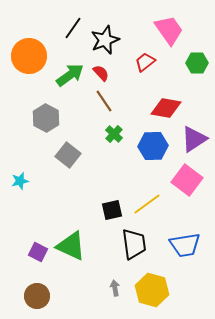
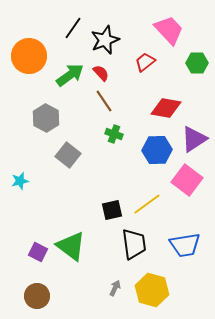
pink trapezoid: rotated 8 degrees counterclockwise
green cross: rotated 24 degrees counterclockwise
blue hexagon: moved 4 px right, 4 px down
green triangle: rotated 12 degrees clockwise
gray arrow: rotated 35 degrees clockwise
